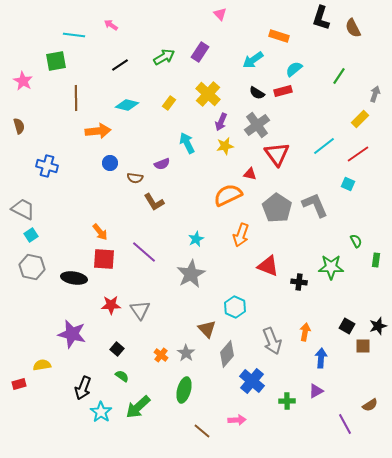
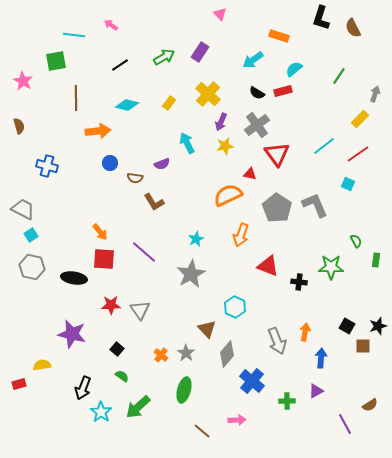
gray arrow at (272, 341): moved 5 px right
